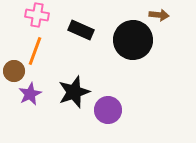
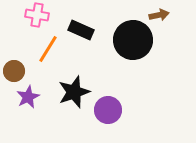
brown arrow: rotated 18 degrees counterclockwise
orange line: moved 13 px right, 2 px up; rotated 12 degrees clockwise
purple star: moved 2 px left, 3 px down
